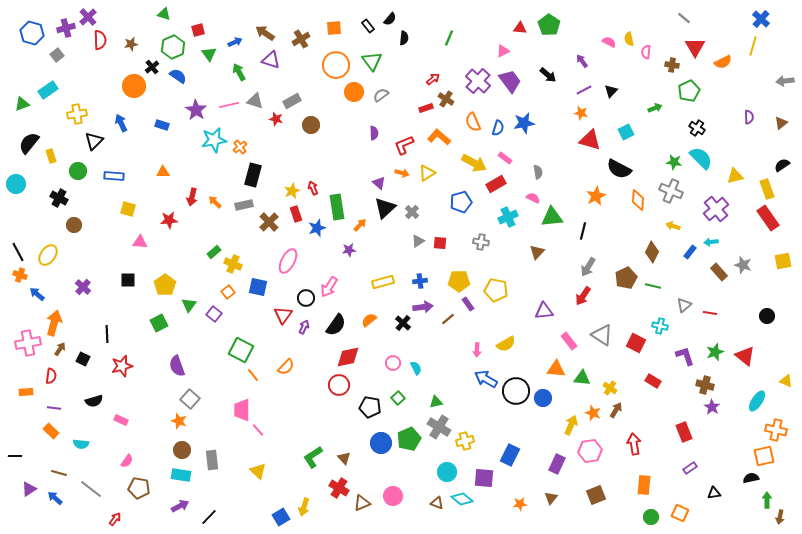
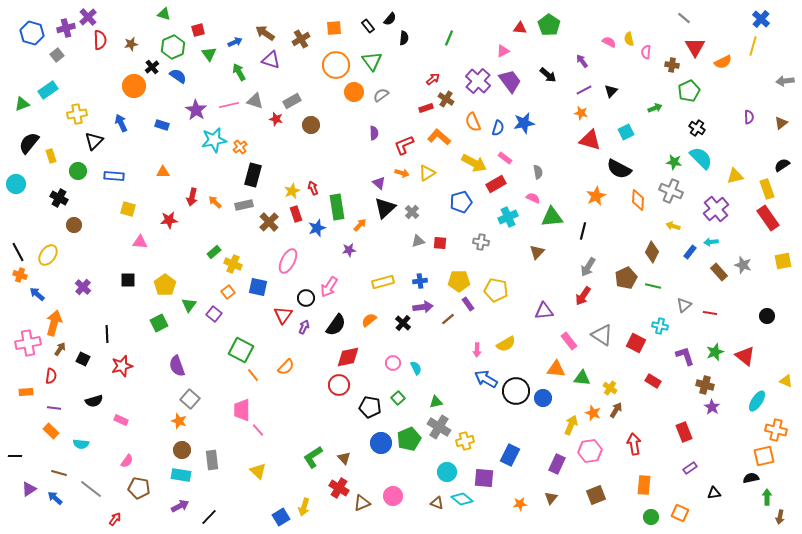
gray triangle at (418, 241): rotated 16 degrees clockwise
green arrow at (767, 500): moved 3 px up
